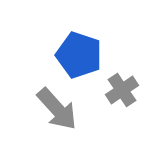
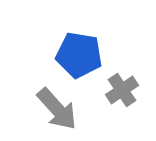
blue pentagon: rotated 9 degrees counterclockwise
